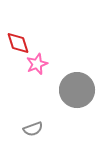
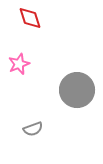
red diamond: moved 12 px right, 25 px up
pink star: moved 18 px left
